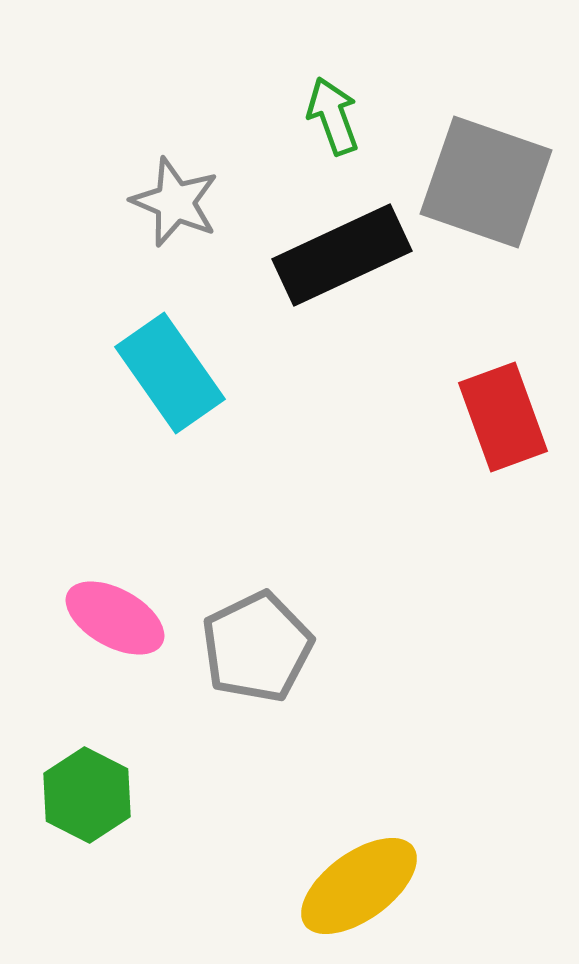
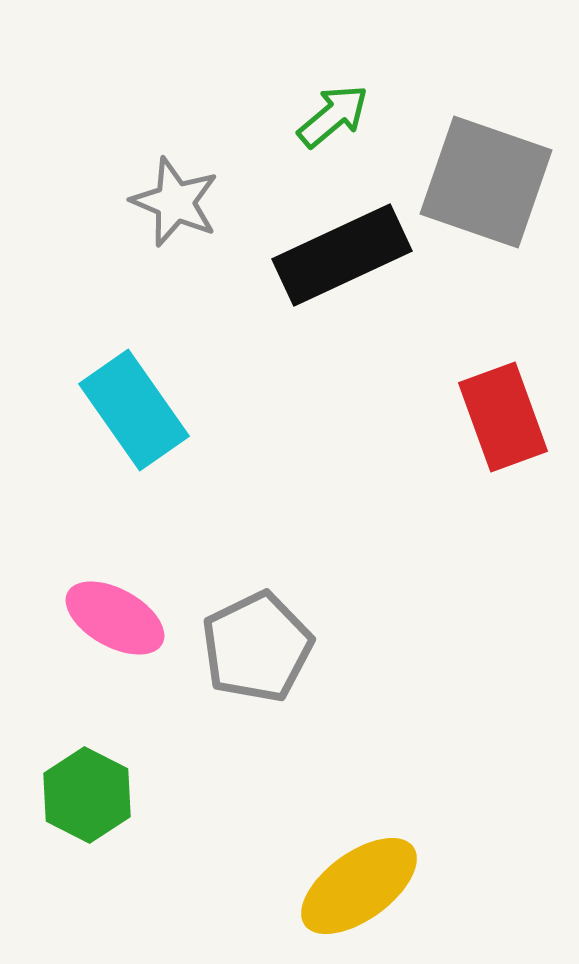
green arrow: rotated 70 degrees clockwise
cyan rectangle: moved 36 px left, 37 px down
